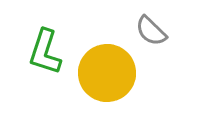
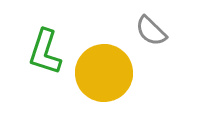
yellow circle: moved 3 px left
